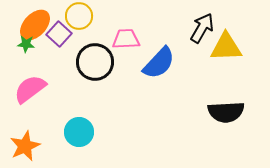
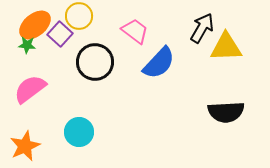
orange ellipse: rotated 8 degrees clockwise
purple square: moved 1 px right
pink trapezoid: moved 9 px right, 8 px up; rotated 40 degrees clockwise
green star: moved 1 px right, 1 px down
